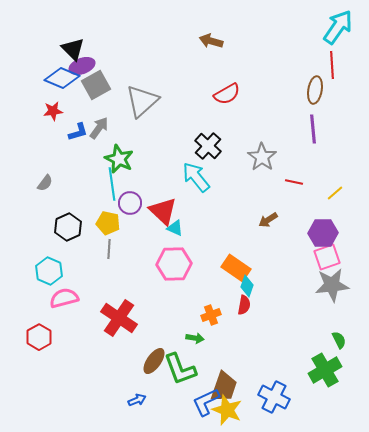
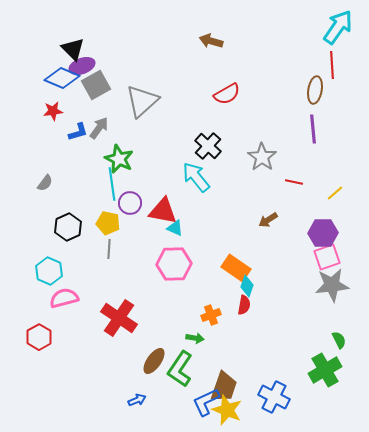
red triangle at (163, 211): rotated 32 degrees counterclockwise
green L-shape at (180, 369): rotated 54 degrees clockwise
